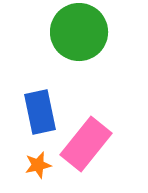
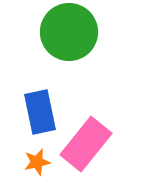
green circle: moved 10 px left
orange star: moved 1 px left, 3 px up
